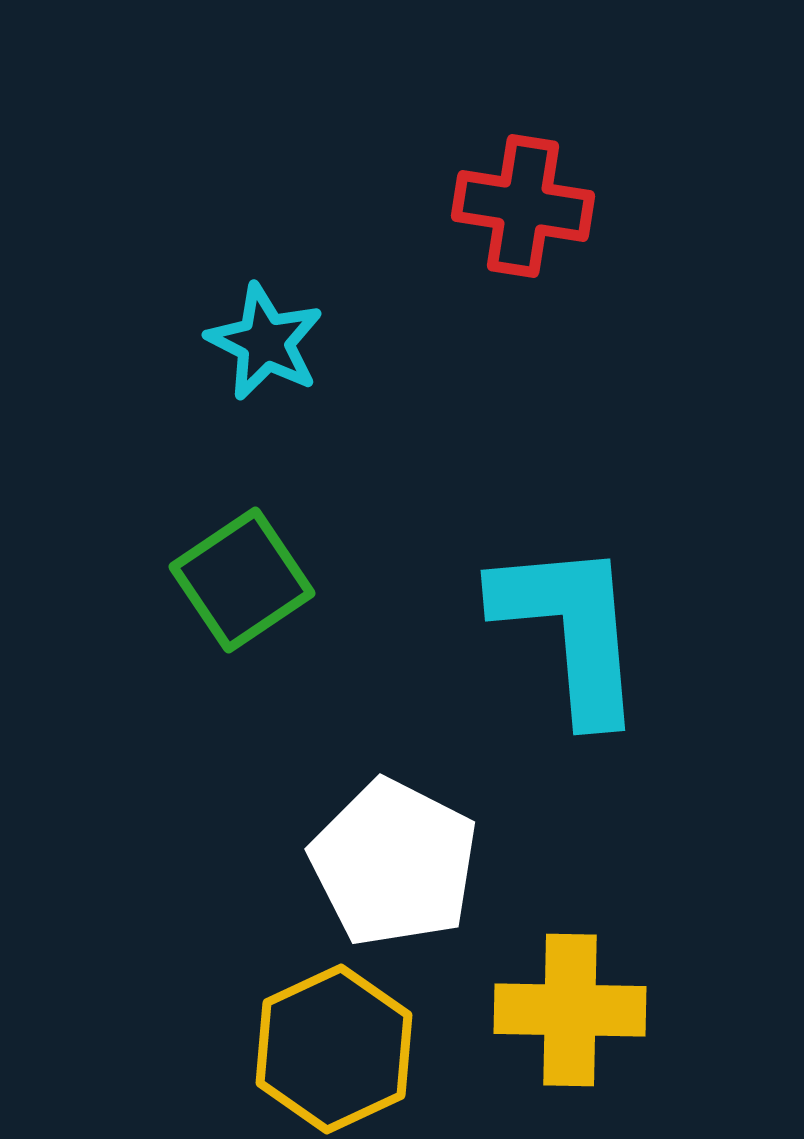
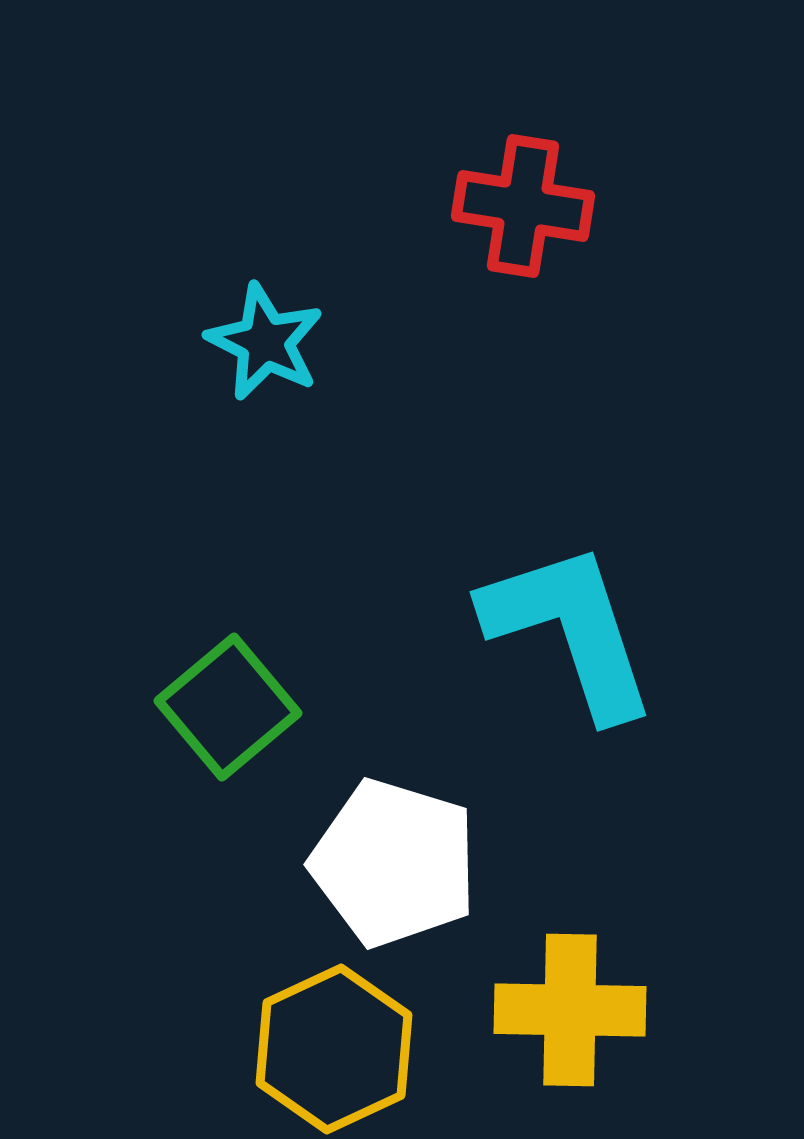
green square: moved 14 px left, 127 px down; rotated 6 degrees counterclockwise
cyan L-shape: rotated 13 degrees counterclockwise
white pentagon: rotated 10 degrees counterclockwise
